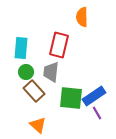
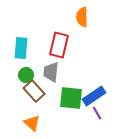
green circle: moved 3 px down
orange triangle: moved 6 px left, 2 px up
